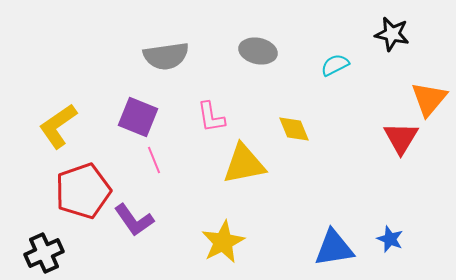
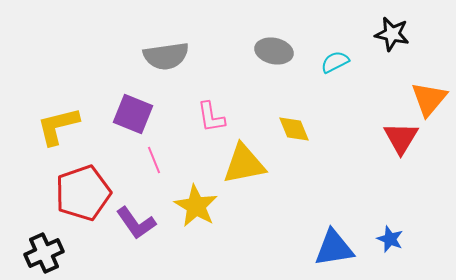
gray ellipse: moved 16 px right
cyan semicircle: moved 3 px up
purple square: moved 5 px left, 3 px up
yellow L-shape: rotated 21 degrees clockwise
red pentagon: moved 2 px down
purple L-shape: moved 2 px right, 3 px down
yellow star: moved 27 px left, 36 px up; rotated 15 degrees counterclockwise
